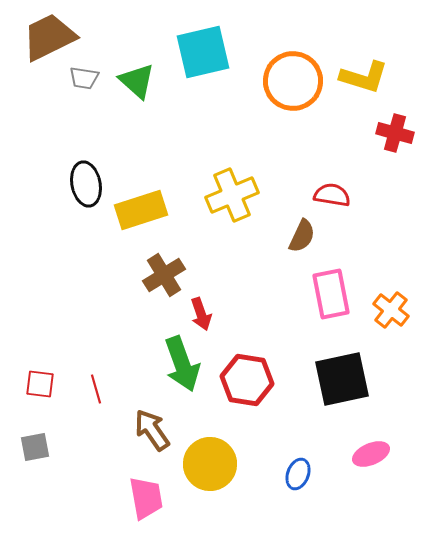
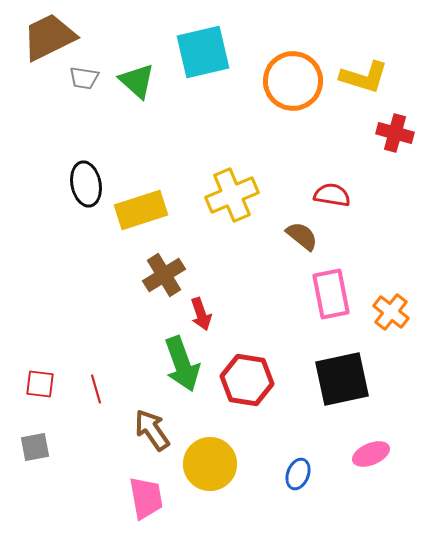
brown semicircle: rotated 76 degrees counterclockwise
orange cross: moved 2 px down
